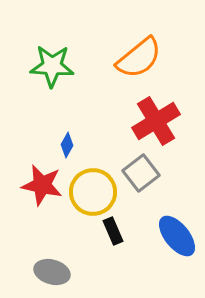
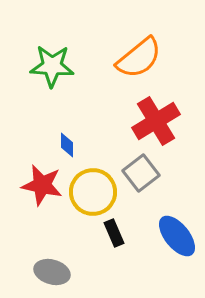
blue diamond: rotated 30 degrees counterclockwise
black rectangle: moved 1 px right, 2 px down
